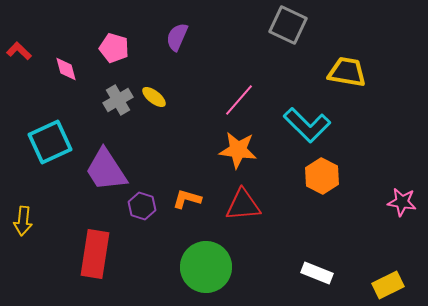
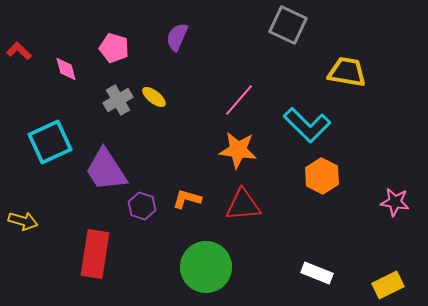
pink star: moved 7 px left
yellow arrow: rotated 80 degrees counterclockwise
